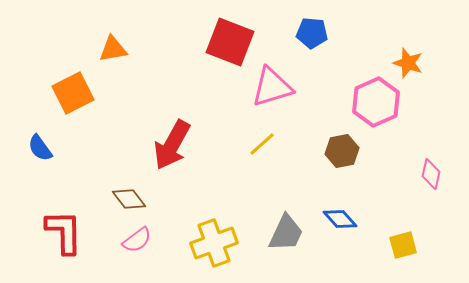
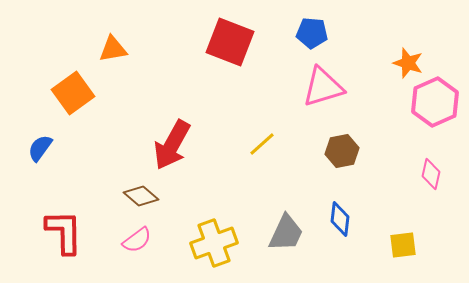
pink triangle: moved 51 px right
orange square: rotated 9 degrees counterclockwise
pink hexagon: moved 59 px right
blue semicircle: rotated 72 degrees clockwise
brown diamond: moved 12 px right, 3 px up; rotated 12 degrees counterclockwise
blue diamond: rotated 48 degrees clockwise
yellow square: rotated 8 degrees clockwise
